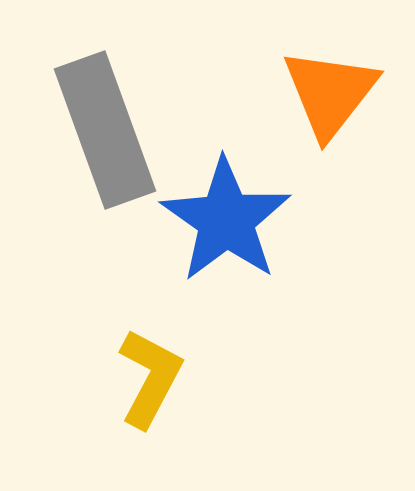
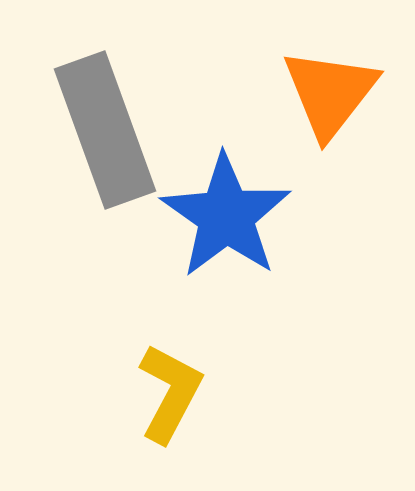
blue star: moved 4 px up
yellow L-shape: moved 20 px right, 15 px down
